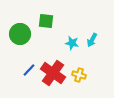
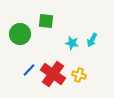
red cross: moved 1 px down
